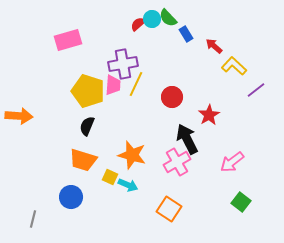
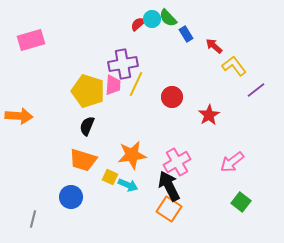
pink rectangle: moved 37 px left
yellow L-shape: rotated 10 degrees clockwise
black arrow: moved 18 px left, 47 px down
orange star: rotated 24 degrees counterclockwise
